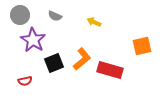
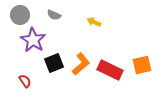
gray semicircle: moved 1 px left, 1 px up
orange square: moved 19 px down
orange L-shape: moved 1 px left, 5 px down
red rectangle: rotated 10 degrees clockwise
red semicircle: rotated 112 degrees counterclockwise
